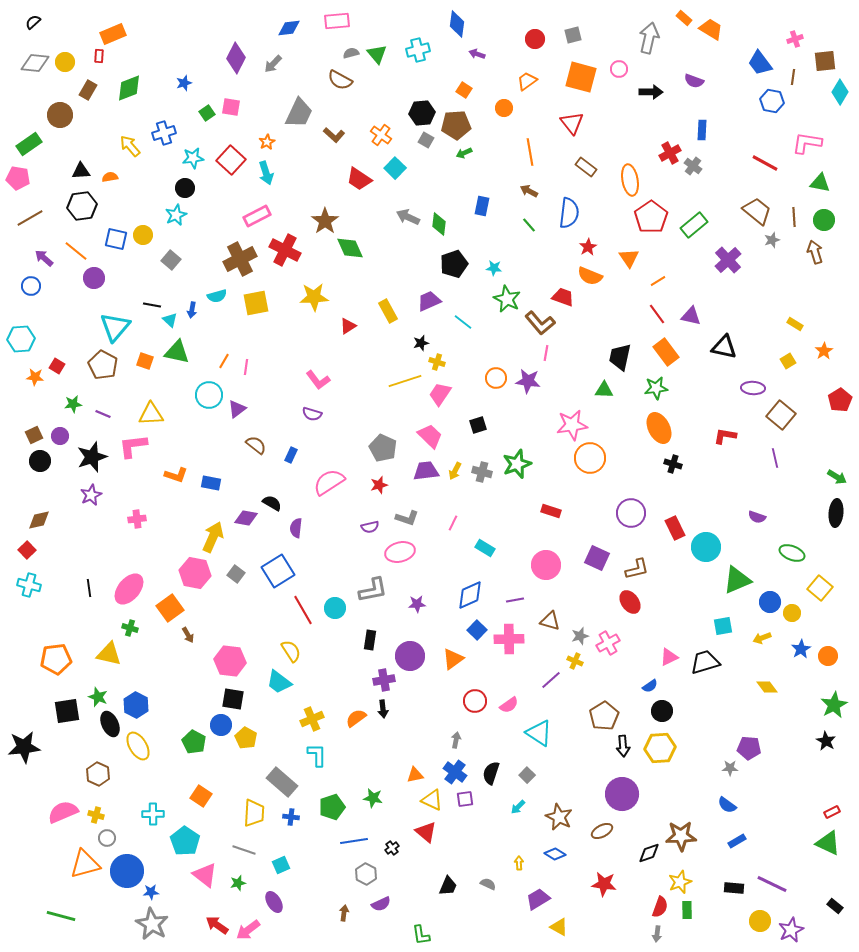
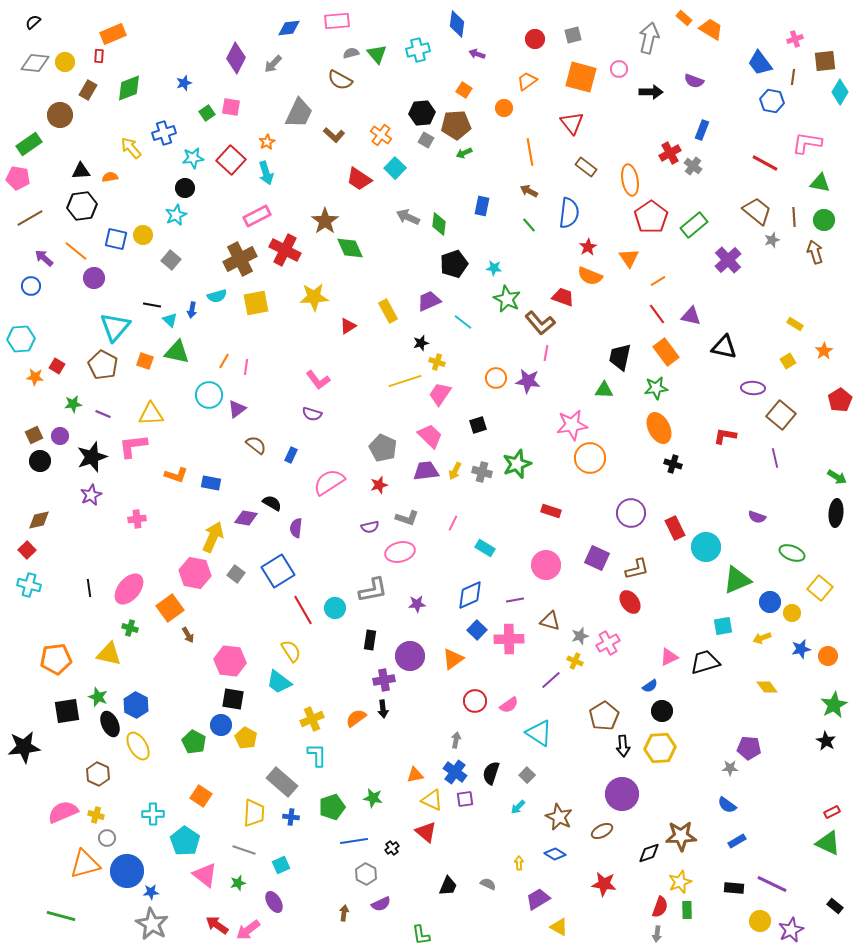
blue rectangle at (702, 130): rotated 18 degrees clockwise
yellow arrow at (130, 146): moved 1 px right, 2 px down
blue star at (801, 649): rotated 18 degrees clockwise
